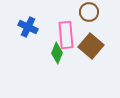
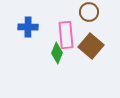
blue cross: rotated 24 degrees counterclockwise
